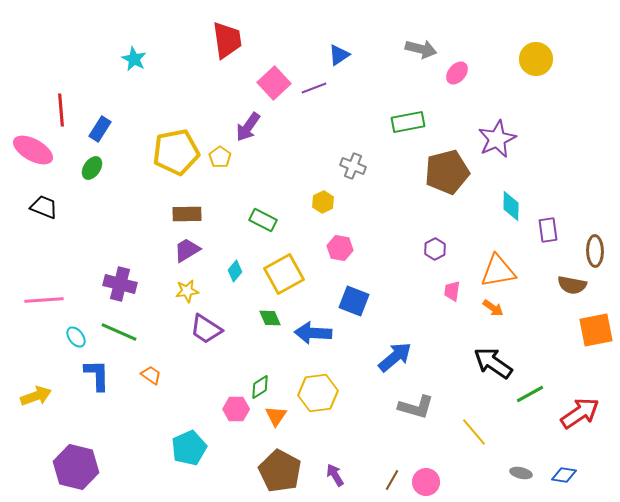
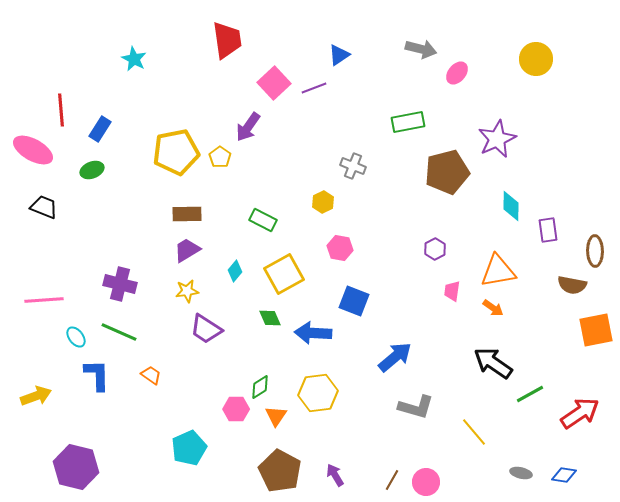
green ellipse at (92, 168): moved 2 px down; rotated 35 degrees clockwise
